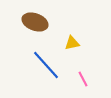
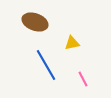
blue line: rotated 12 degrees clockwise
